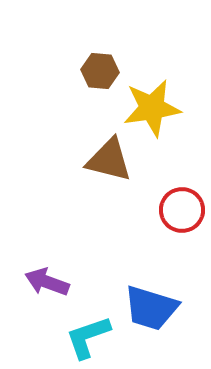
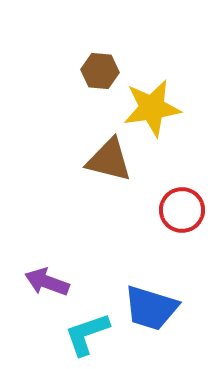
cyan L-shape: moved 1 px left, 3 px up
